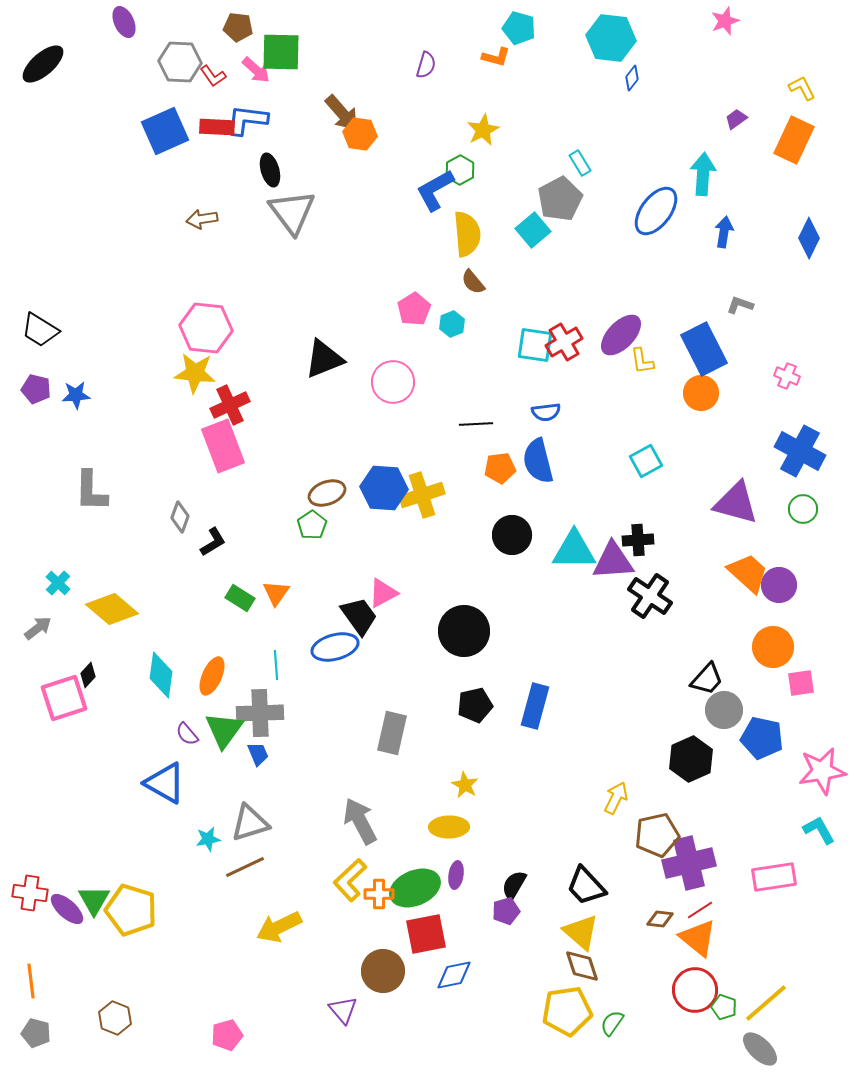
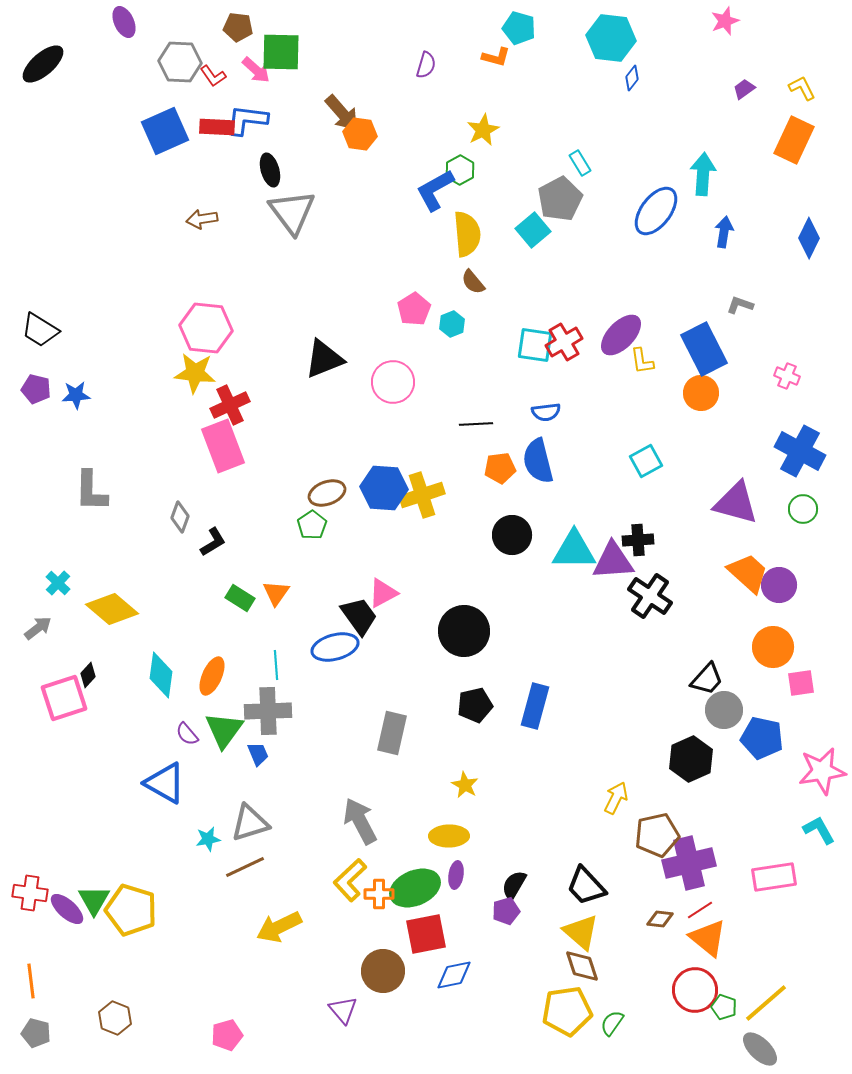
purple trapezoid at (736, 119): moved 8 px right, 30 px up
gray cross at (260, 713): moved 8 px right, 2 px up
yellow ellipse at (449, 827): moved 9 px down
orange triangle at (698, 938): moved 10 px right
